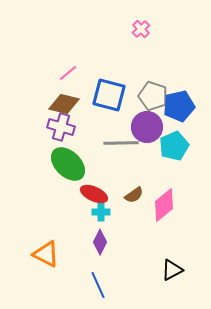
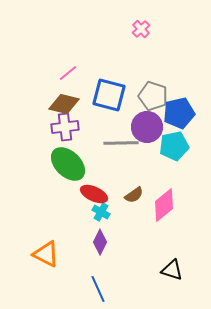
blue pentagon: moved 7 px down
purple cross: moved 4 px right; rotated 24 degrees counterclockwise
cyan pentagon: rotated 12 degrees clockwise
cyan cross: rotated 30 degrees clockwise
black triangle: rotated 45 degrees clockwise
blue line: moved 4 px down
